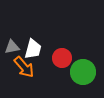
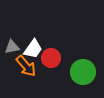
white trapezoid: rotated 20 degrees clockwise
red circle: moved 11 px left
orange arrow: moved 2 px right, 1 px up
